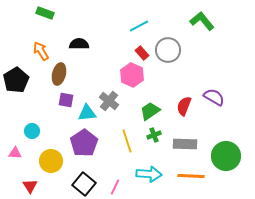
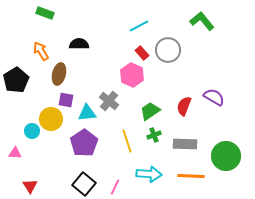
yellow circle: moved 42 px up
